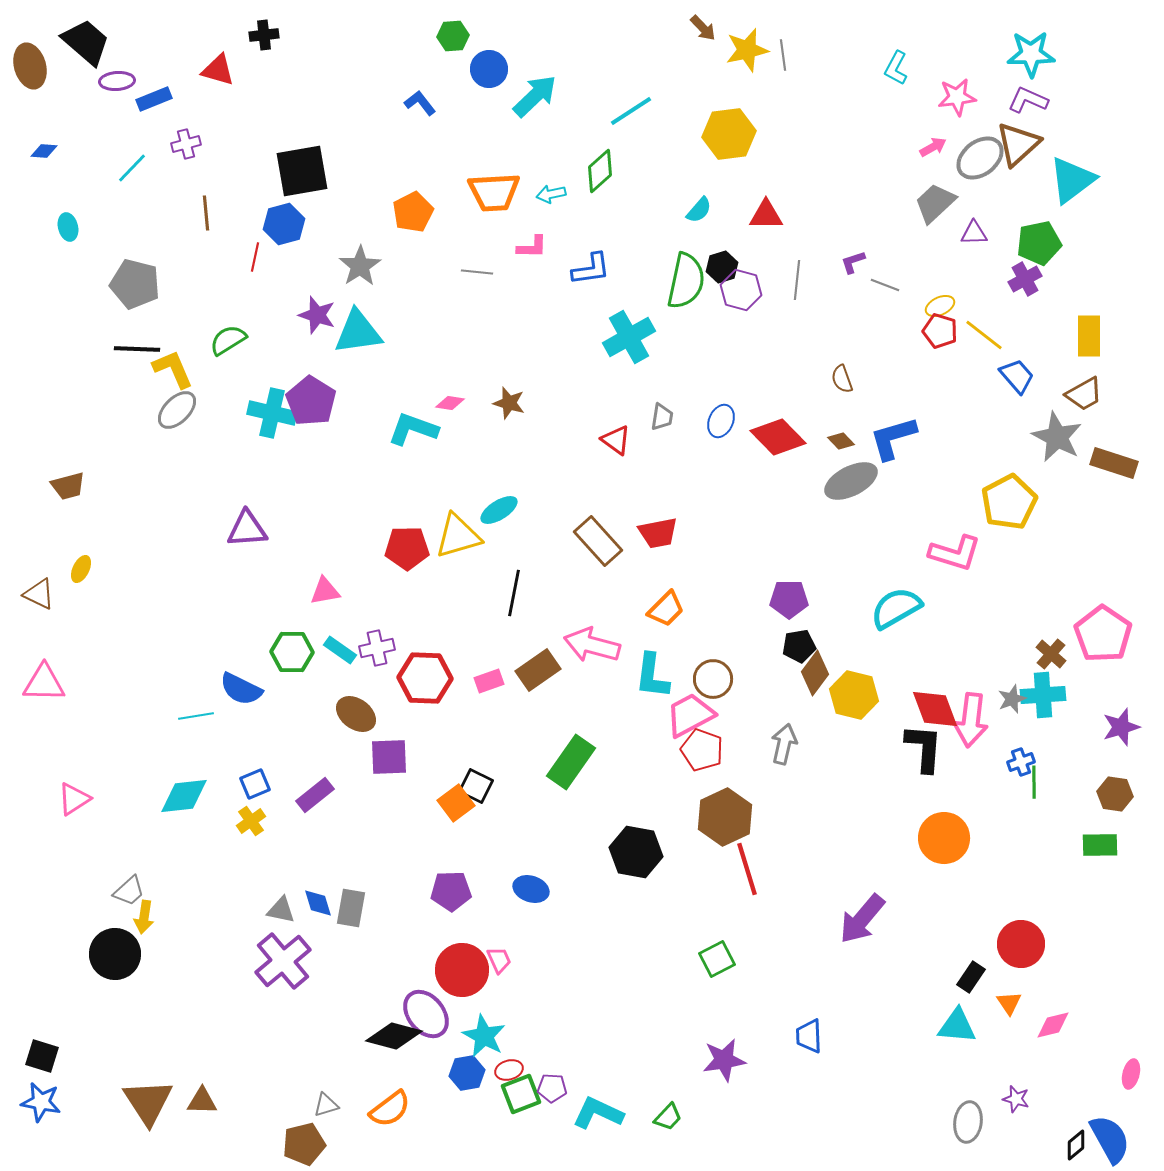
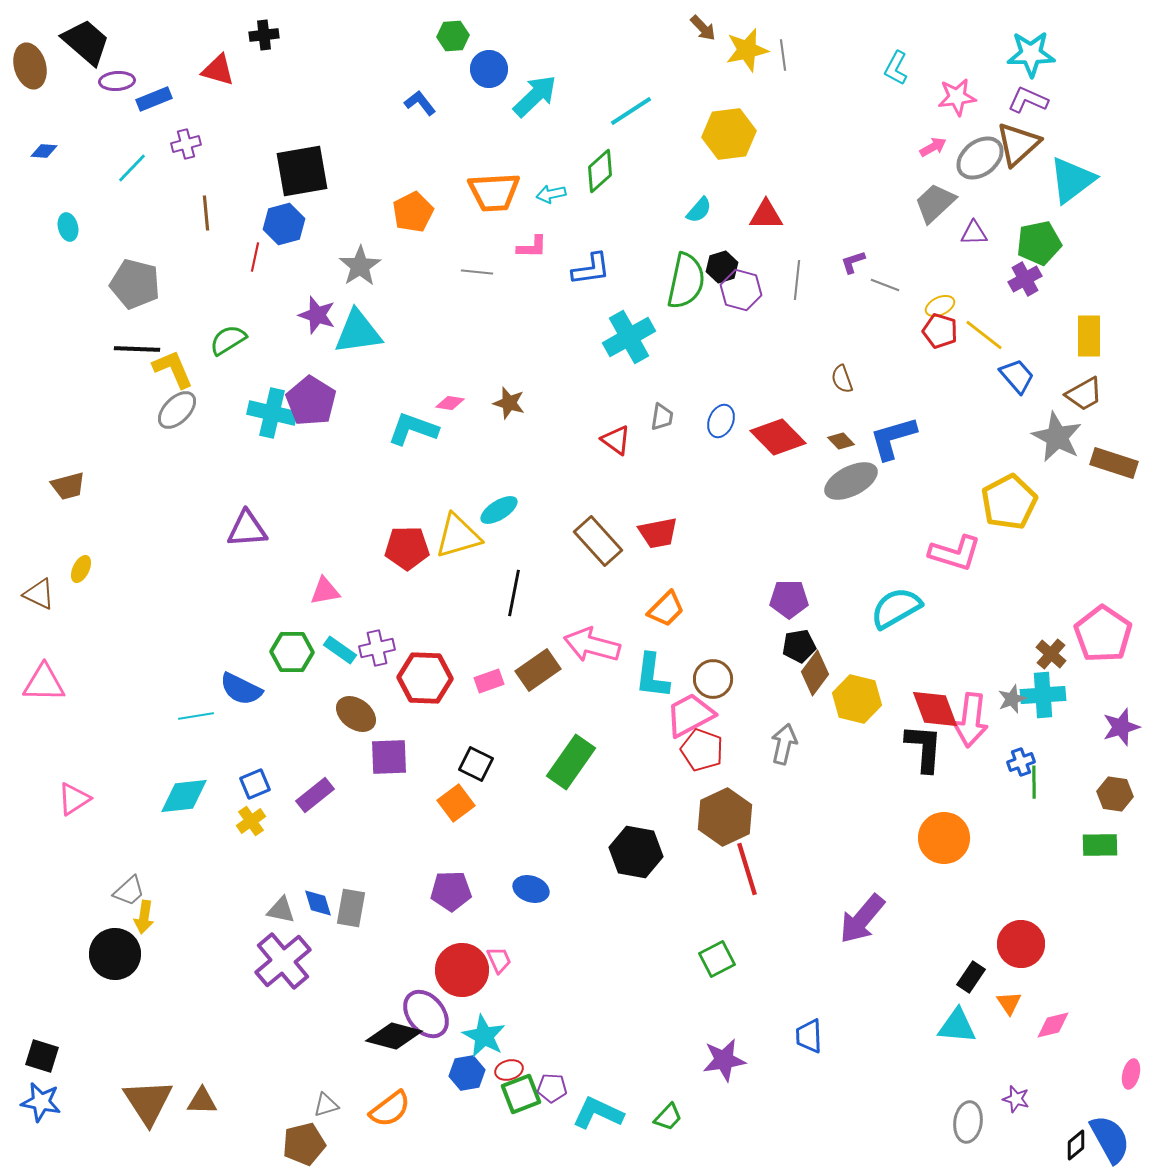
yellow hexagon at (854, 695): moved 3 px right, 4 px down
black square at (476, 786): moved 22 px up
